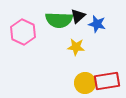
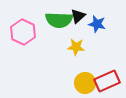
red rectangle: rotated 15 degrees counterclockwise
